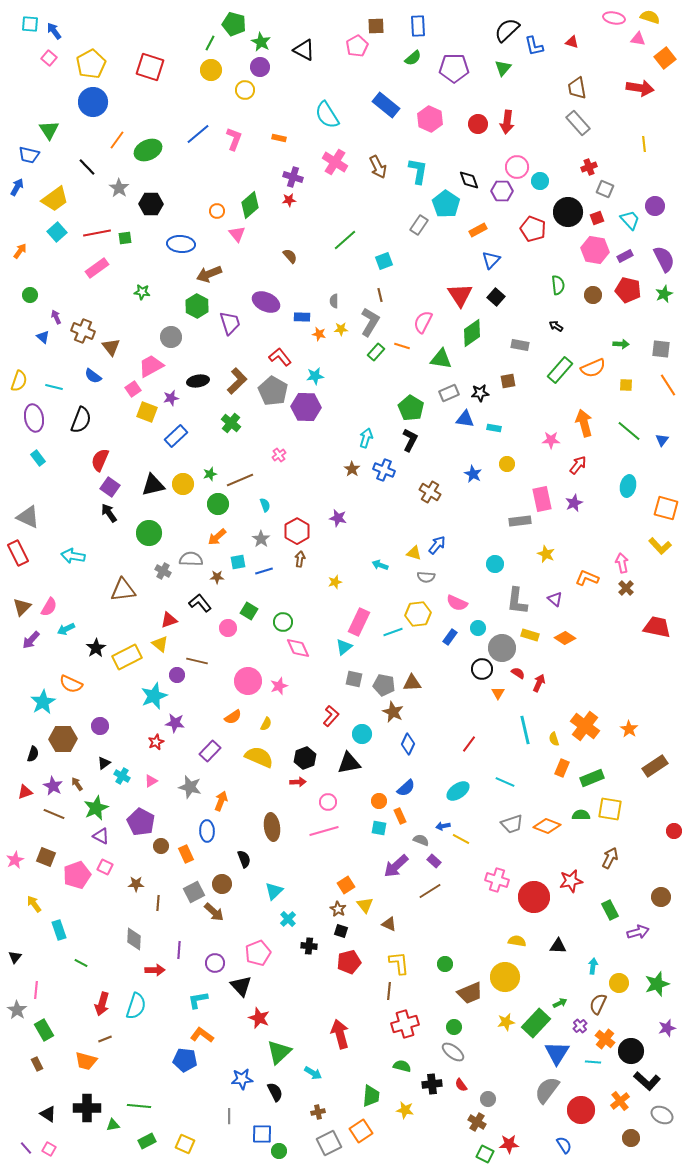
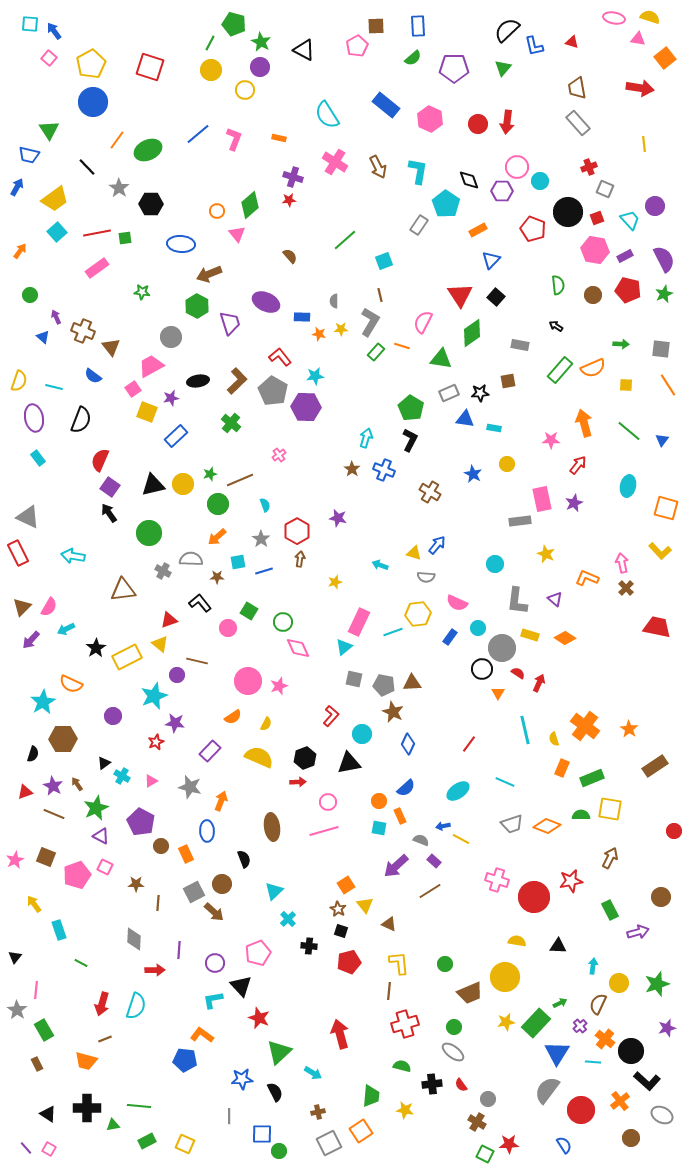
yellow L-shape at (660, 546): moved 5 px down
purple circle at (100, 726): moved 13 px right, 10 px up
cyan L-shape at (198, 1000): moved 15 px right
